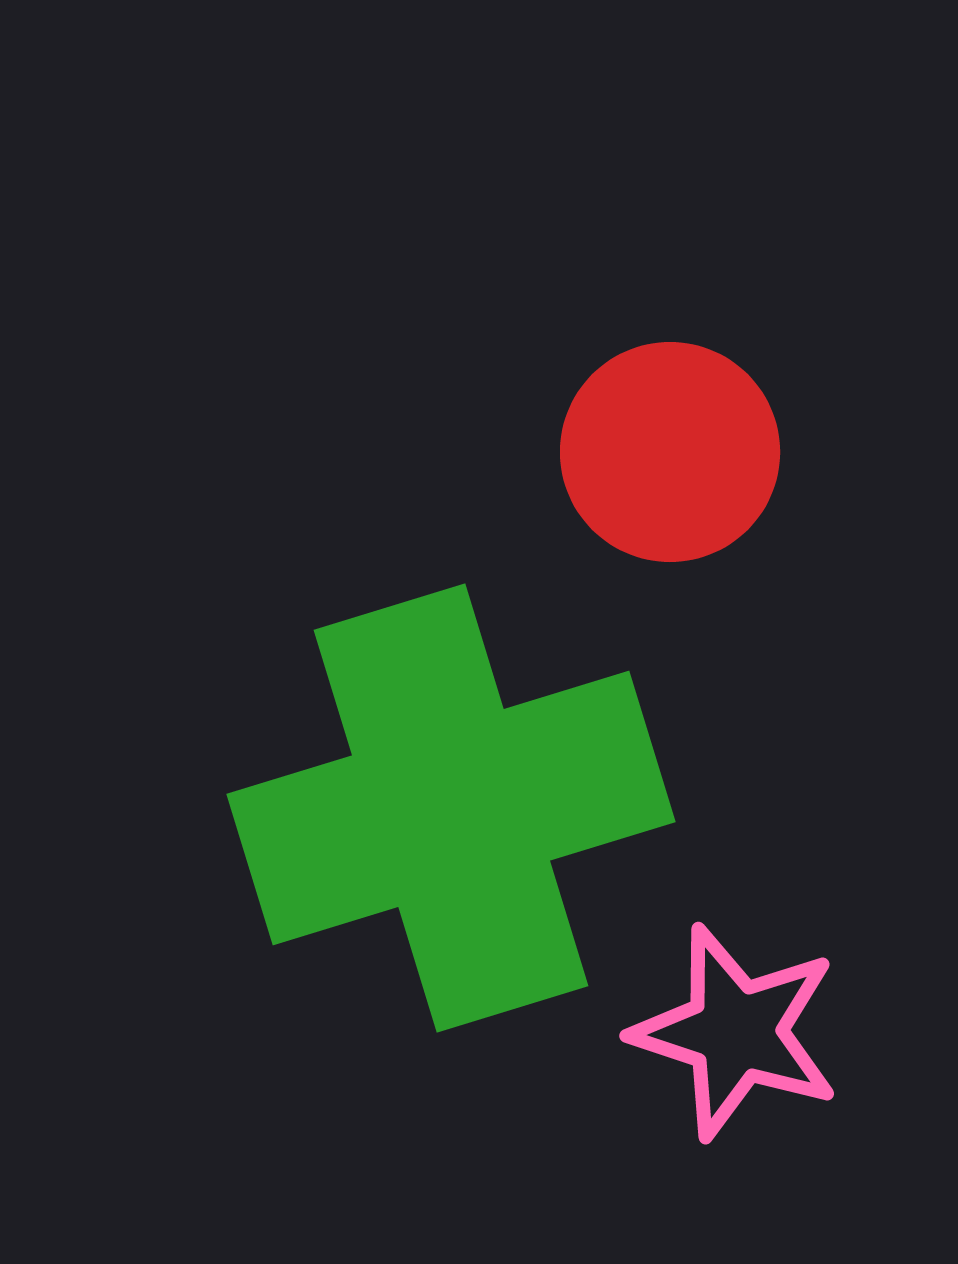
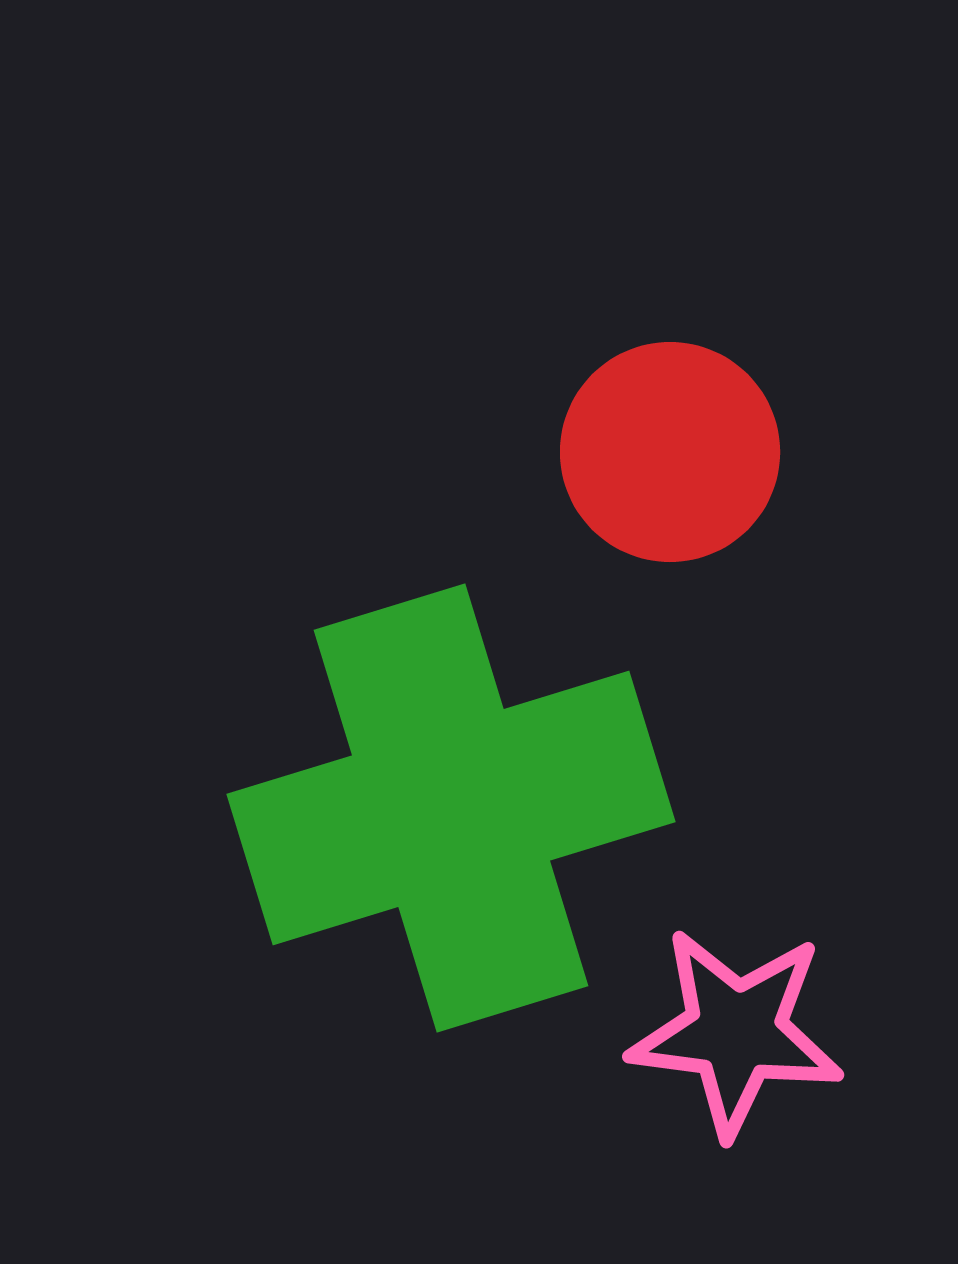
pink star: rotated 11 degrees counterclockwise
